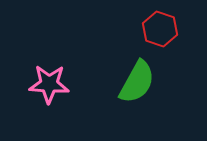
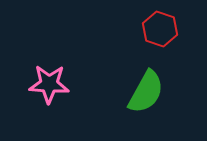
green semicircle: moved 9 px right, 10 px down
